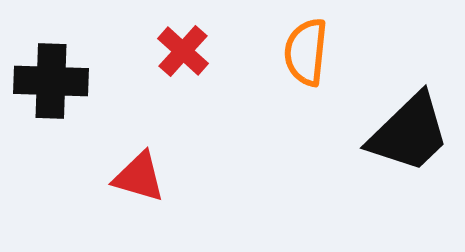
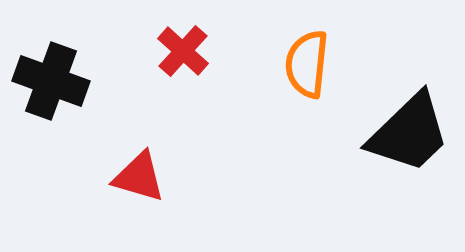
orange semicircle: moved 1 px right, 12 px down
black cross: rotated 18 degrees clockwise
